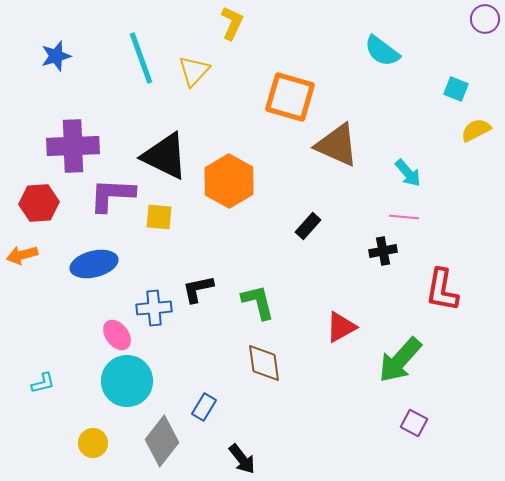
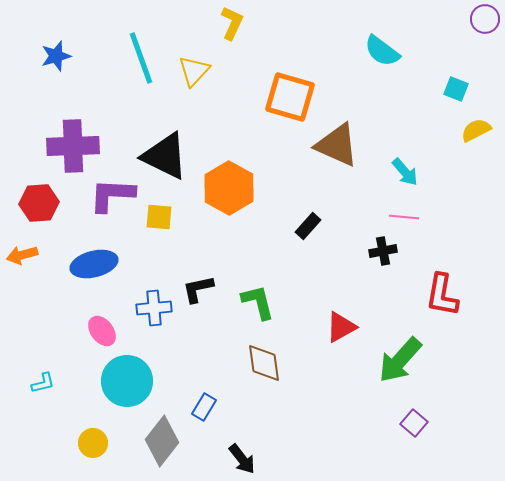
cyan arrow: moved 3 px left, 1 px up
orange hexagon: moved 7 px down
red L-shape: moved 5 px down
pink ellipse: moved 15 px left, 4 px up
purple square: rotated 12 degrees clockwise
